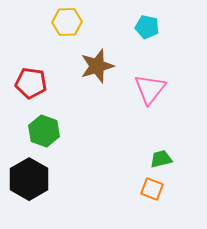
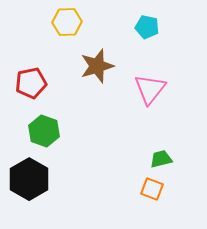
red pentagon: rotated 20 degrees counterclockwise
